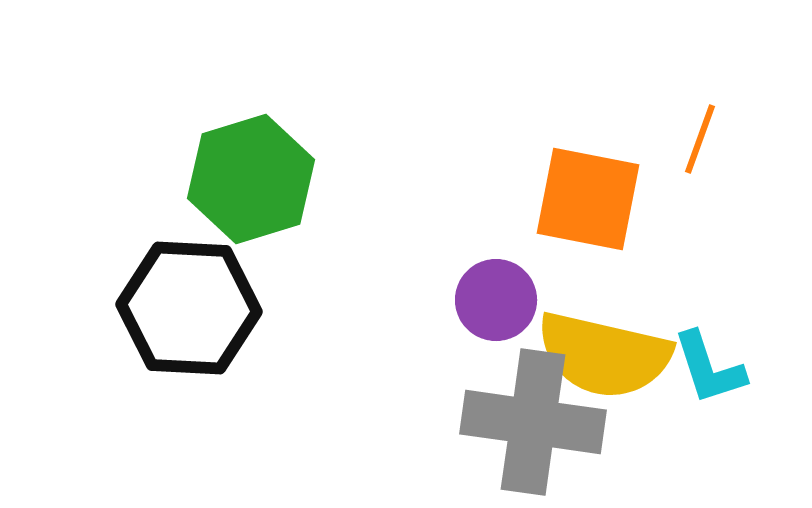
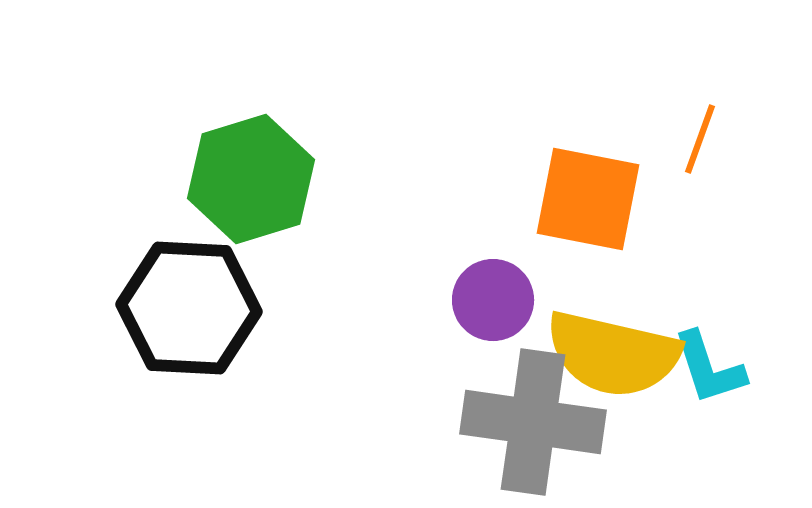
purple circle: moved 3 px left
yellow semicircle: moved 9 px right, 1 px up
